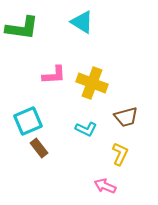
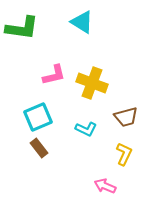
pink L-shape: rotated 10 degrees counterclockwise
cyan square: moved 10 px right, 4 px up
yellow L-shape: moved 4 px right
